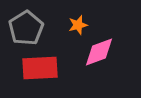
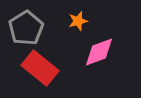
orange star: moved 4 px up
red rectangle: rotated 42 degrees clockwise
